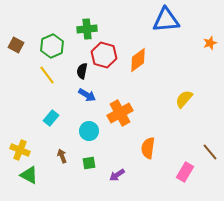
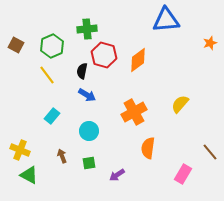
yellow semicircle: moved 4 px left, 5 px down
orange cross: moved 14 px right, 1 px up
cyan rectangle: moved 1 px right, 2 px up
pink rectangle: moved 2 px left, 2 px down
